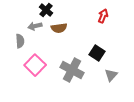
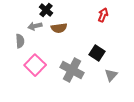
red arrow: moved 1 px up
